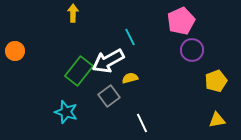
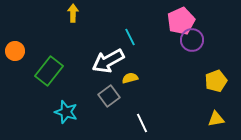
purple circle: moved 10 px up
green rectangle: moved 30 px left
yellow triangle: moved 1 px left, 1 px up
